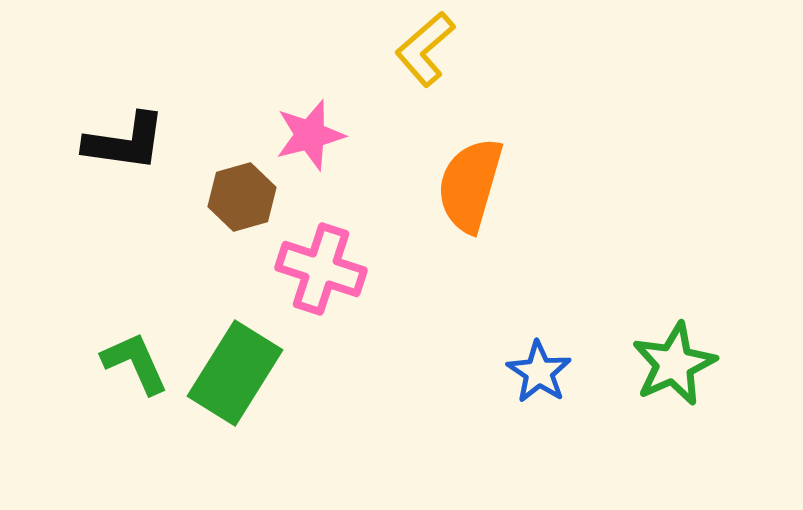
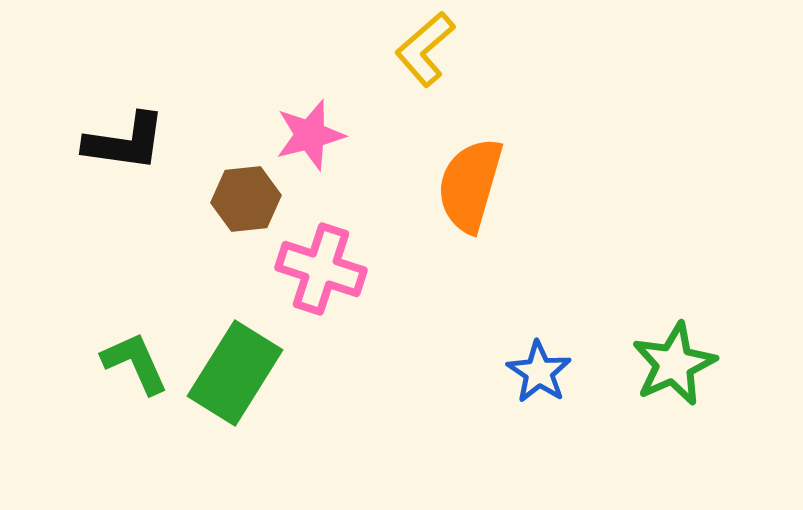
brown hexagon: moved 4 px right, 2 px down; rotated 10 degrees clockwise
